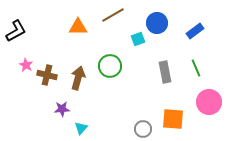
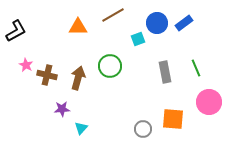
blue rectangle: moved 11 px left, 8 px up
